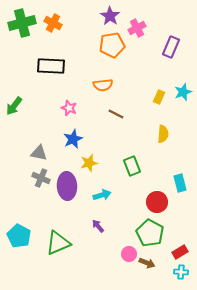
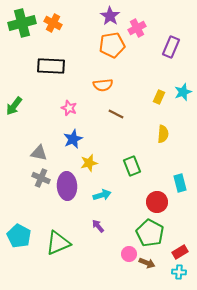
cyan cross: moved 2 px left
